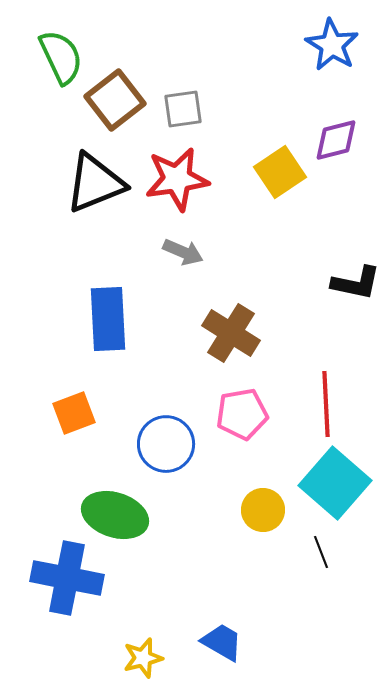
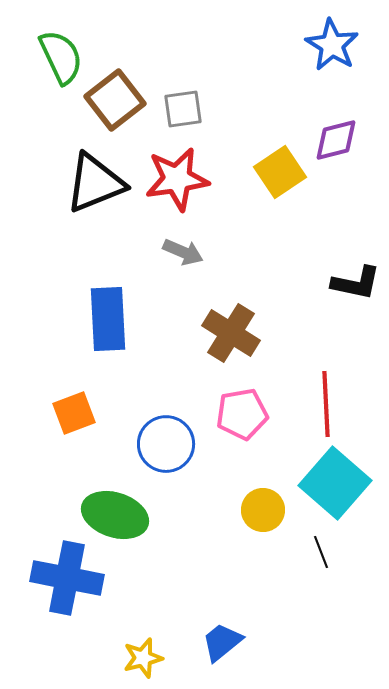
blue trapezoid: rotated 69 degrees counterclockwise
